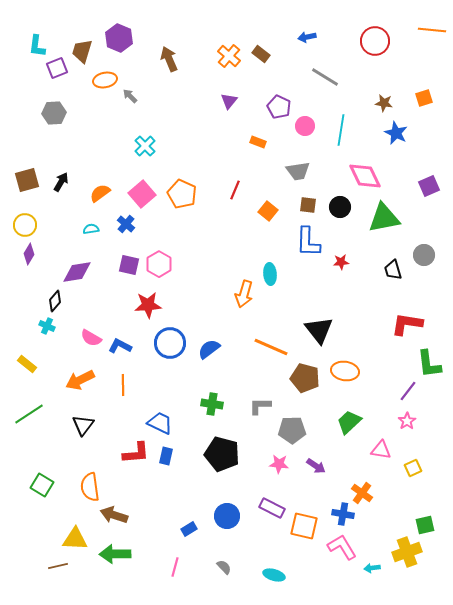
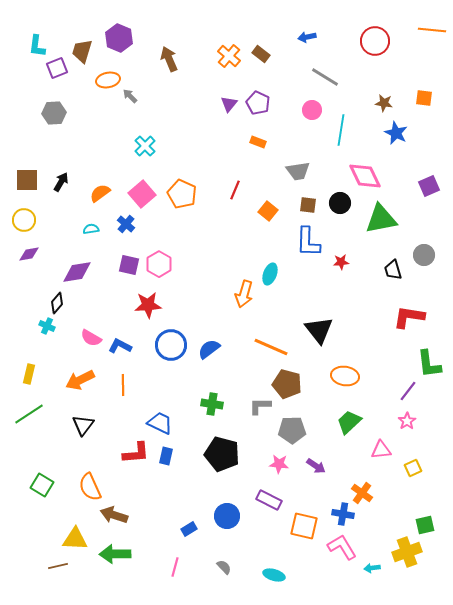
orange ellipse at (105, 80): moved 3 px right
orange square at (424, 98): rotated 24 degrees clockwise
purple triangle at (229, 101): moved 3 px down
purple pentagon at (279, 107): moved 21 px left, 4 px up
pink circle at (305, 126): moved 7 px right, 16 px up
brown square at (27, 180): rotated 15 degrees clockwise
black circle at (340, 207): moved 4 px up
green triangle at (384, 218): moved 3 px left, 1 px down
yellow circle at (25, 225): moved 1 px left, 5 px up
purple diamond at (29, 254): rotated 50 degrees clockwise
cyan ellipse at (270, 274): rotated 25 degrees clockwise
black diamond at (55, 301): moved 2 px right, 2 px down
red L-shape at (407, 324): moved 2 px right, 7 px up
blue circle at (170, 343): moved 1 px right, 2 px down
yellow rectangle at (27, 364): moved 2 px right, 10 px down; rotated 66 degrees clockwise
orange ellipse at (345, 371): moved 5 px down
brown pentagon at (305, 378): moved 18 px left, 6 px down
pink triangle at (381, 450): rotated 15 degrees counterclockwise
orange semicircle at (90, 487): rotated 16 degrees counterclockwise
purple rectangle at (272, 508): moved 3 px left, 8 px up
